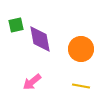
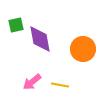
orange circle: moved 2 px right
yellow line: moved 21 px left, 1 px up
